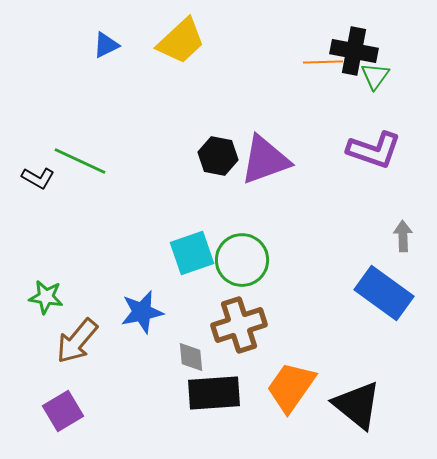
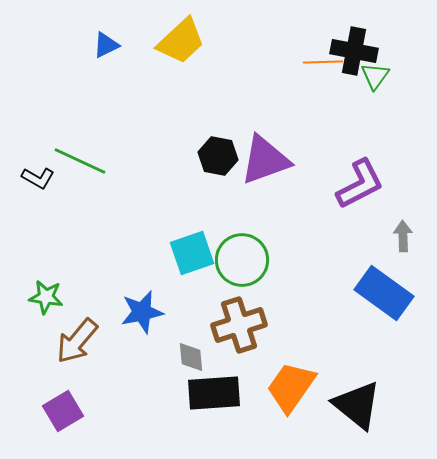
purple L-shape: moved 14 px left, 34 px down; rotated 46 degrees counterclockwise
